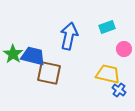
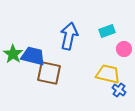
cyan rectangle: moved 4 px down
